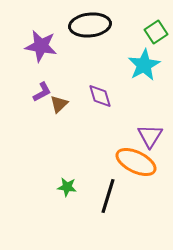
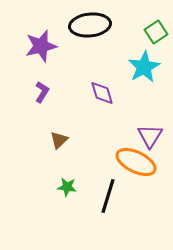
purple star: rotated 24 degrees counterclockwise
cyan star: moved 2 px down
purple L-shape: rotated 30 degrees counterclockwise
purple diamond: moved 2 px right, 3 px up
brown triangle: moved 36 px down
